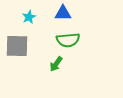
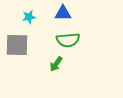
cyan star: rotated 16 degrees clockwise
gray square: moved 1 px up
